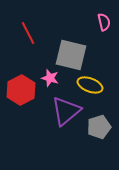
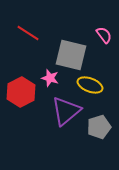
pink semicircle: moved 13 px down; rotated 24 degrees counterclockwise
red line: rotated 30 degrees counterclockwise
red hexagon: moved 2 px down
